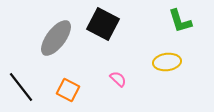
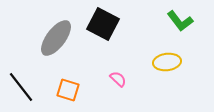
green L-shape: rotated 20 degrees counterclockwise
orange square: rotated 10 degrees counterclockwise
